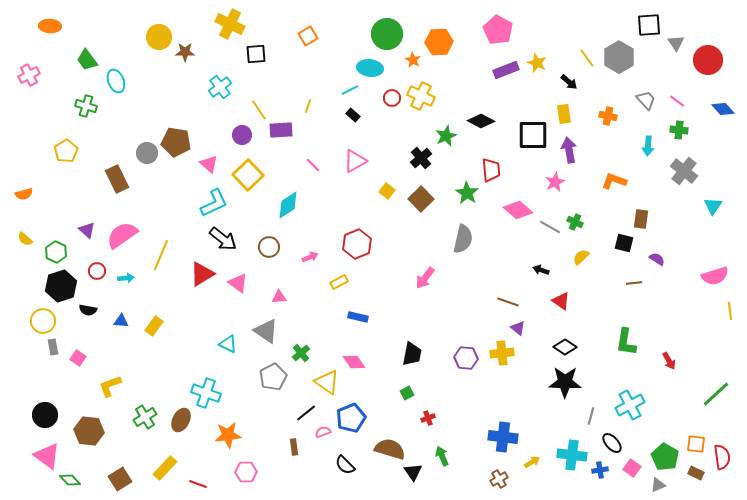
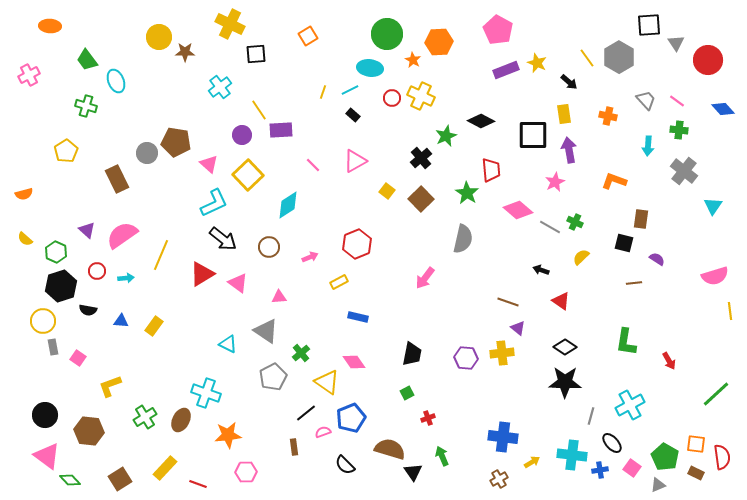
yellow line at (308, 106): moved 15 px right, 14 px up
